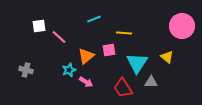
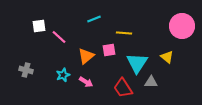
cyan star: moved 6 px left, 5 px down
